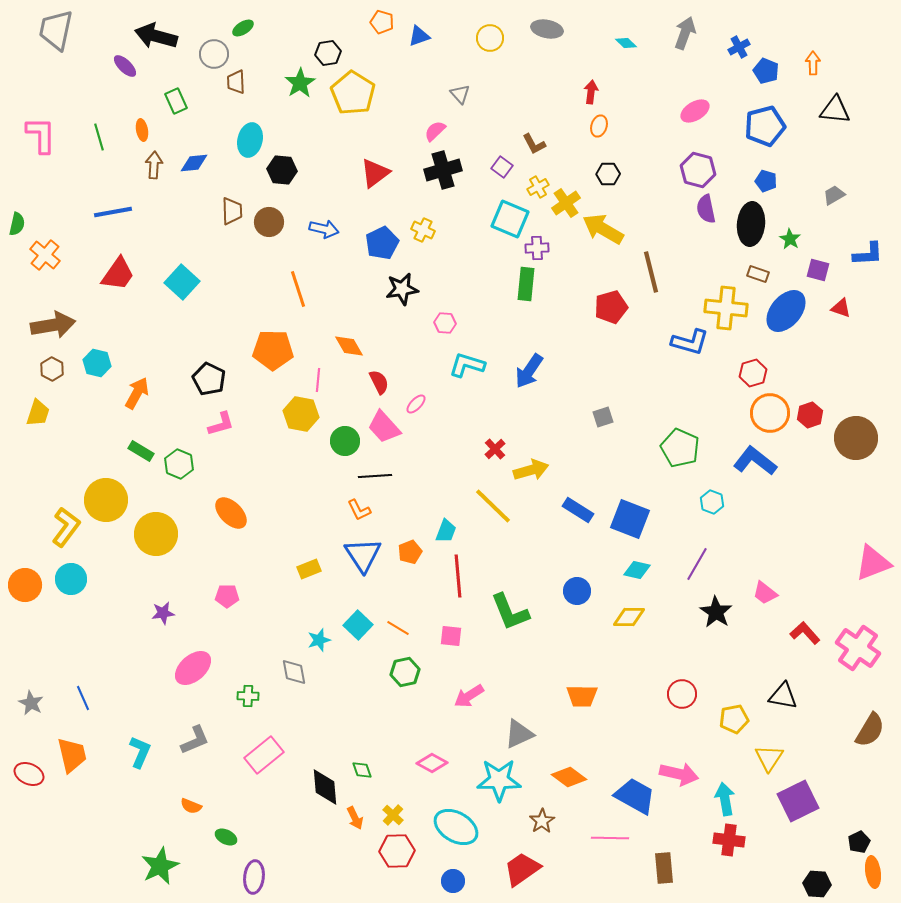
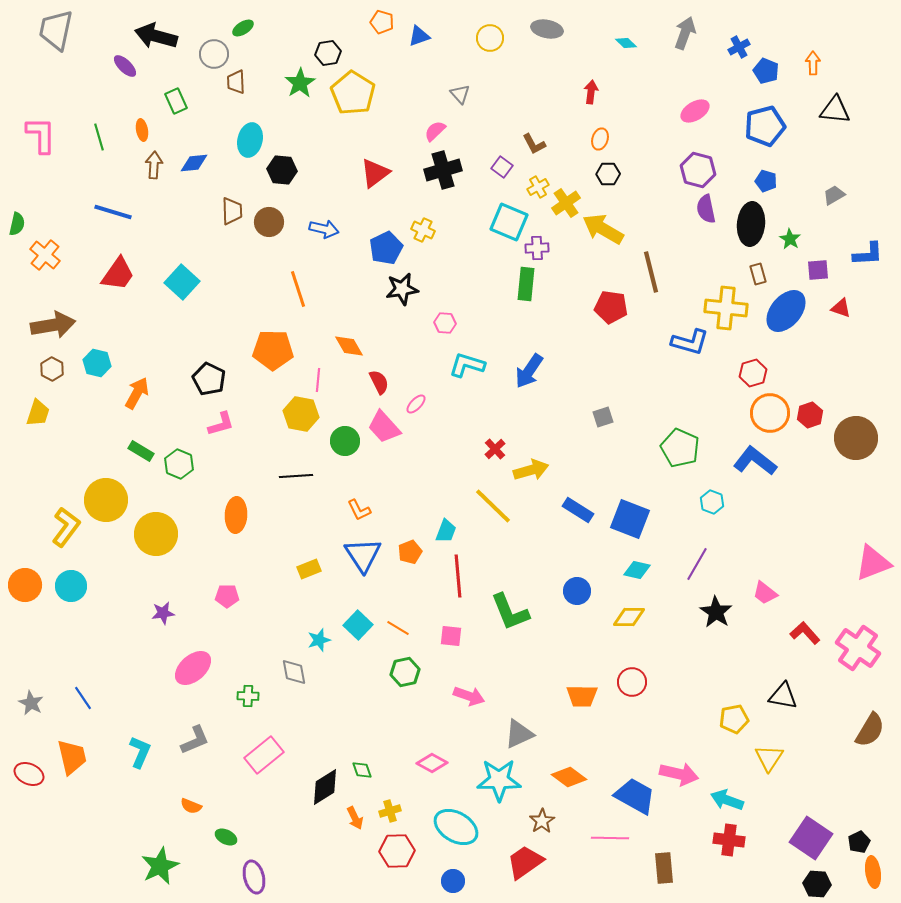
orange ellipse at (599, 126): moved 1 px right, 13 px down
blue line at (113, 212): rotated 27 degrees clockwise
cyan square at (510, 219): moved 1 px left, 3 px down
blue pentagon at (382, 243): moved 4 px right, 5 px down
purple square at (818, 270): rotated 20 degrees counterclockwise
brown rectangle at (758, 274): rotated 55 degrees clockwise
red pentagon at (611, 307): rotated 24 degrees clockwise
black line at (375, 476): moved 79 px left
orange ellipse at (231, 513): moved 5 px right, 2 px down; rotated 48 degrees clockwise
cyan circle at (71, 579): moved 7 px down
red circle at (682, 694): moved 50 px left, 12 px up
pink arrow at (469, 696): rotated 128 degrees counterclockwise
blue line at (83, 698): rotated 10 degrees counterclockwise
orange trapezoid at (72, 755): moved 2 px down
black diamond at (325, 787): rotated 63 degrees clockwise
cyan arrow at (725, 799): moved 2 px right, 1 px down; rotated 60 degrees counterclockwise
purple square at (798, 801): moved 13 px right, 37 px down; rotated 30 degrees counterclockwise
yellow cross at (393, 815): moved 3 px left, 4 px up; rotated 30 degrees clockwise
red trapezoid at (522, 869): moved 3 px right, 7 px up
purple ellipse at (254, 877): rotated 20 degrees counterclockwise
